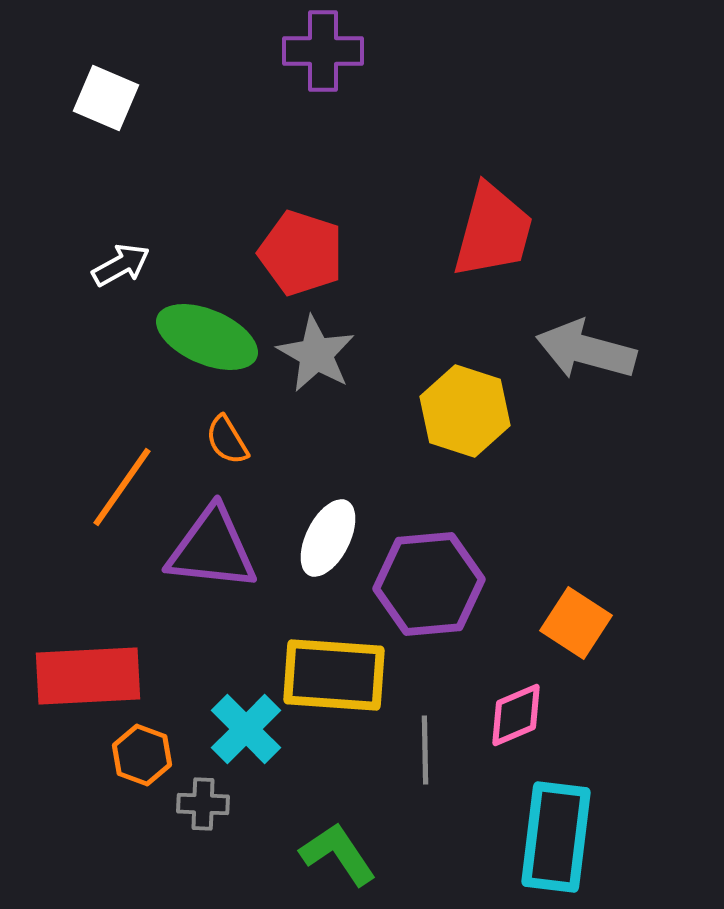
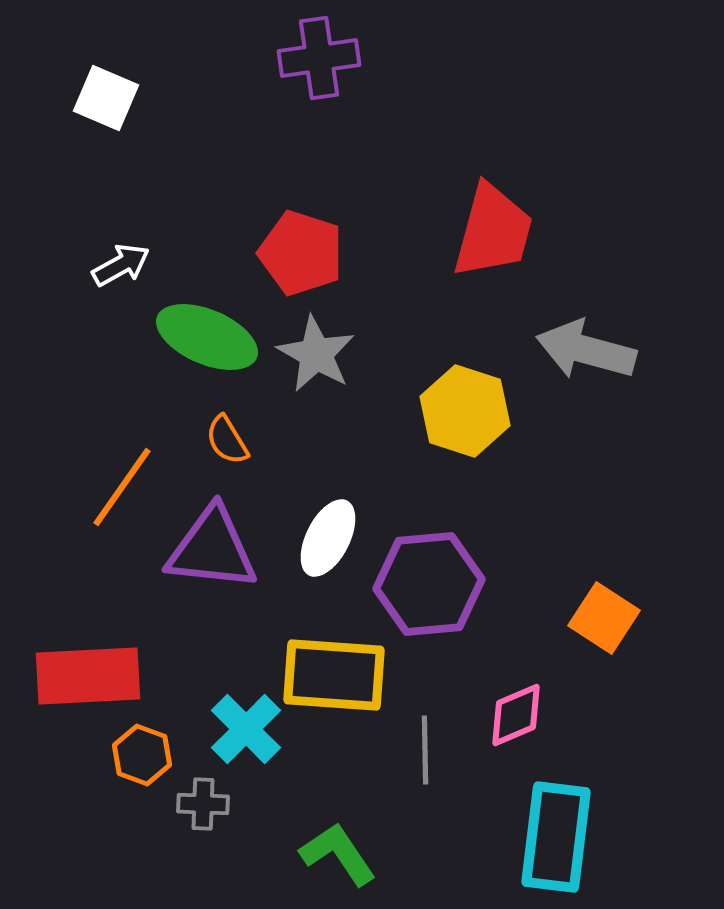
purple cross: moved 4 px left, 7 px down; rotated 8 degrees counterclockwise
orange square: moved 28 px right, 5 px up
